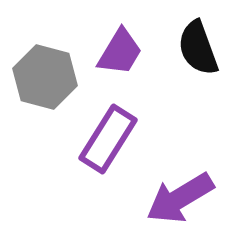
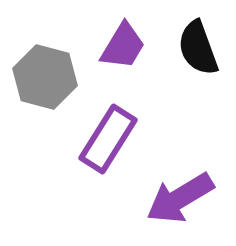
purple trapezoid: moved 3 px right, 6 px up
